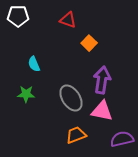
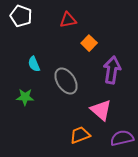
white pentagon: moved 3 px right; rotated 20 degrees clockwise
red triangle: rotated 30 degrees counterclockwise
purple arrow: moved 10 px right, 10 px up
green star: moved 1 px left, 3 px down
gray ellipse: moved 5 px left, 17 px up
pink triangle: moved 1 px left, 1 px up; rotated 30 degrees clockwise
orange trapezoid: moved 4 px right
purple semicircle: moved 1 px up
